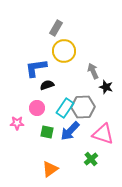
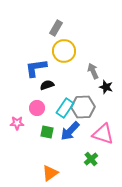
orange triangle: moved 4 px down
